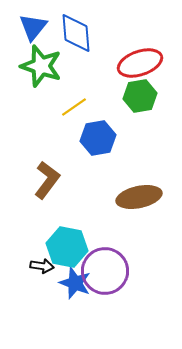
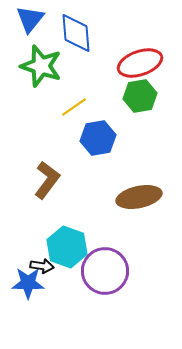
blue triangle: moved 3 px left, 8 px up
cyan hexagon: rotated 9 degrees clockwise
blue star: moved 47 px left; rotated 20 degrees counterclockwise
